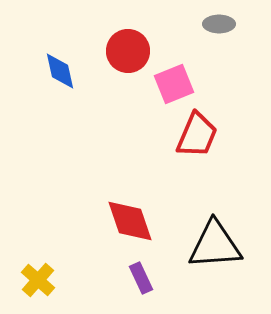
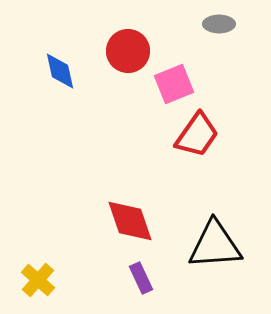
red trapezoid: rotated 12 degrees clockwise
